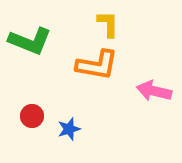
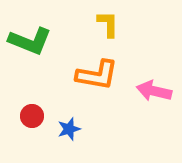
orange L-shape: moved 10 px down
